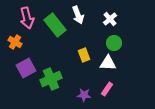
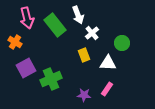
white cross: moved 18 px left, 14 px down
green circle: moved 8 px right
